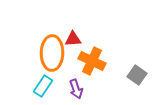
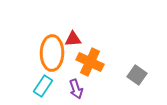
orange cross: moved 2 px left, 1 px down
